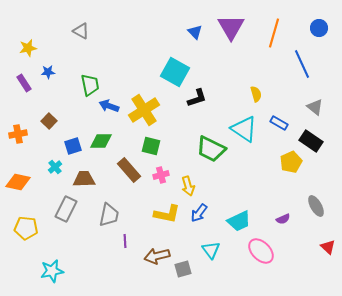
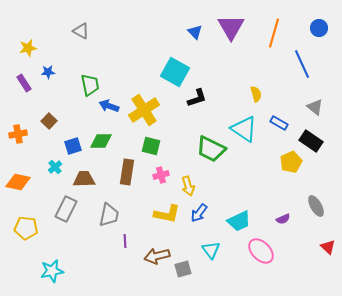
brown rectangle at (129, 170): moved 2 px left, 2 px down; rotated 50 degrees clockwise
